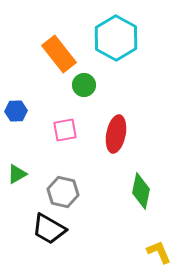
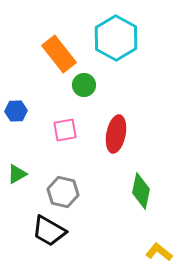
black trapezoid: moved 2 px down
yellow L-shape: rotated 28 degrees counterclockwise
